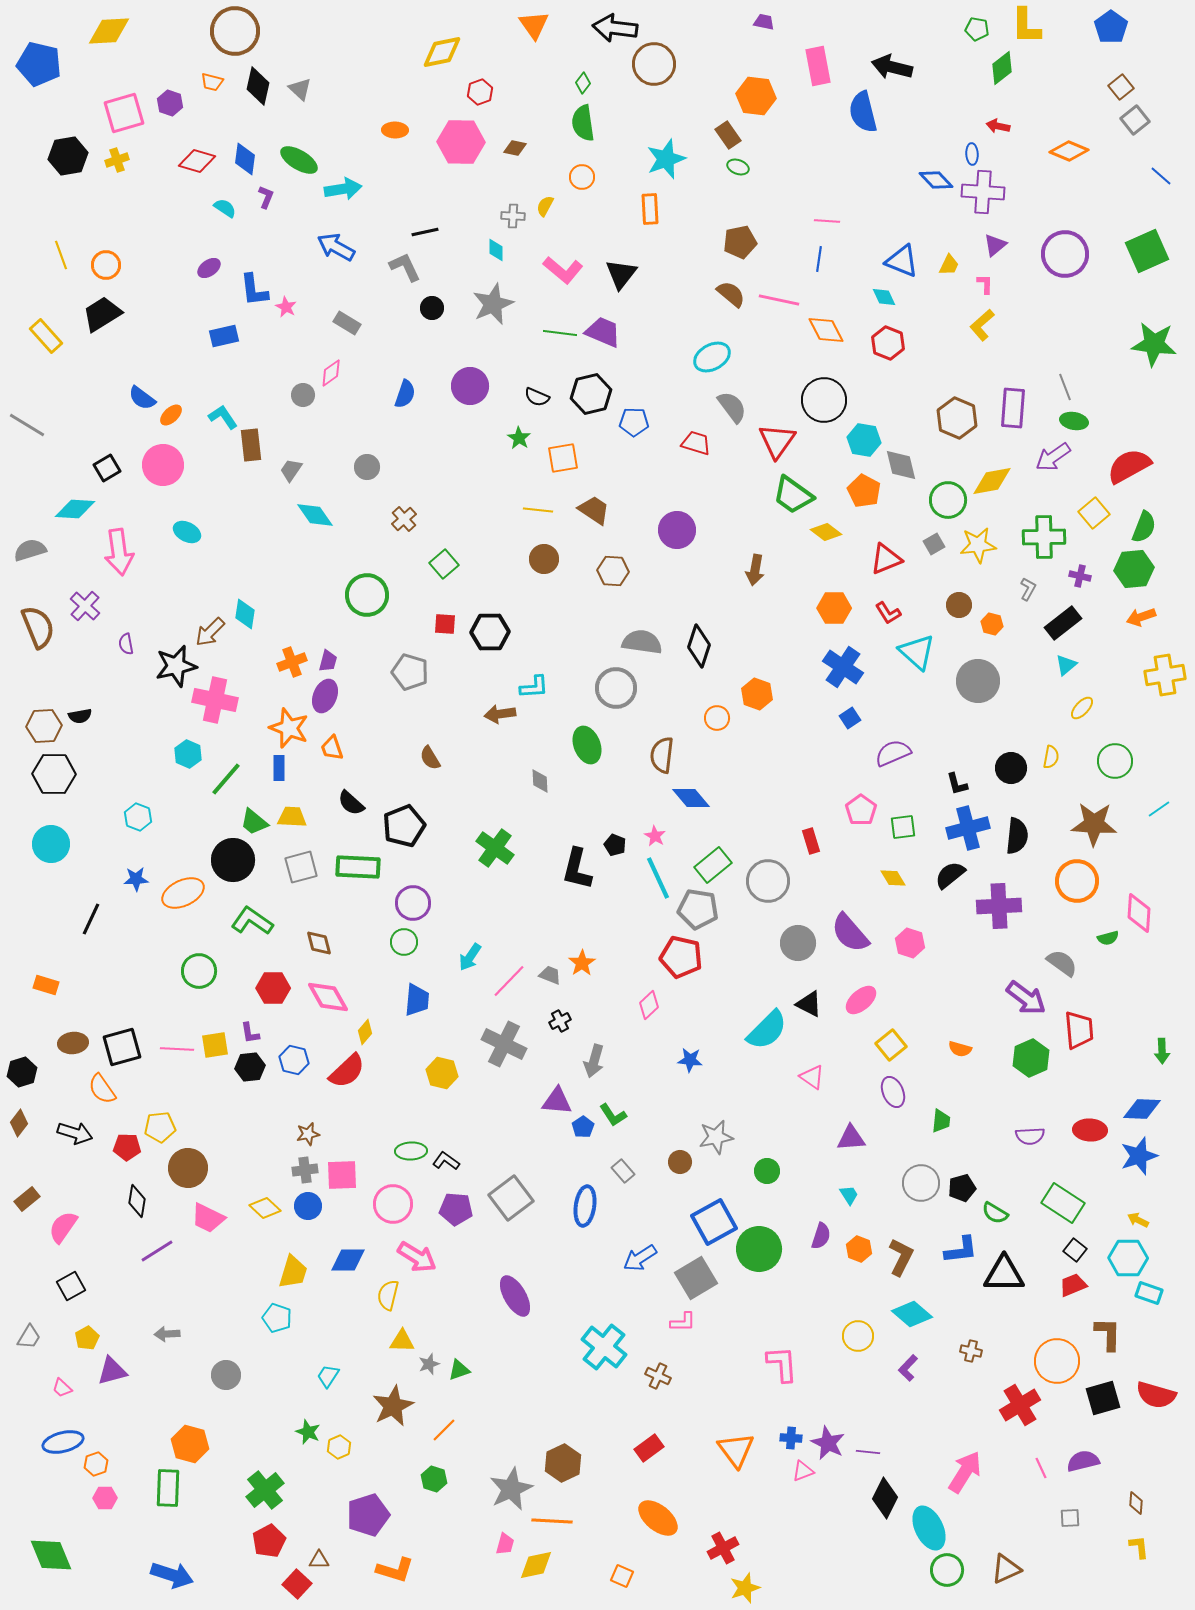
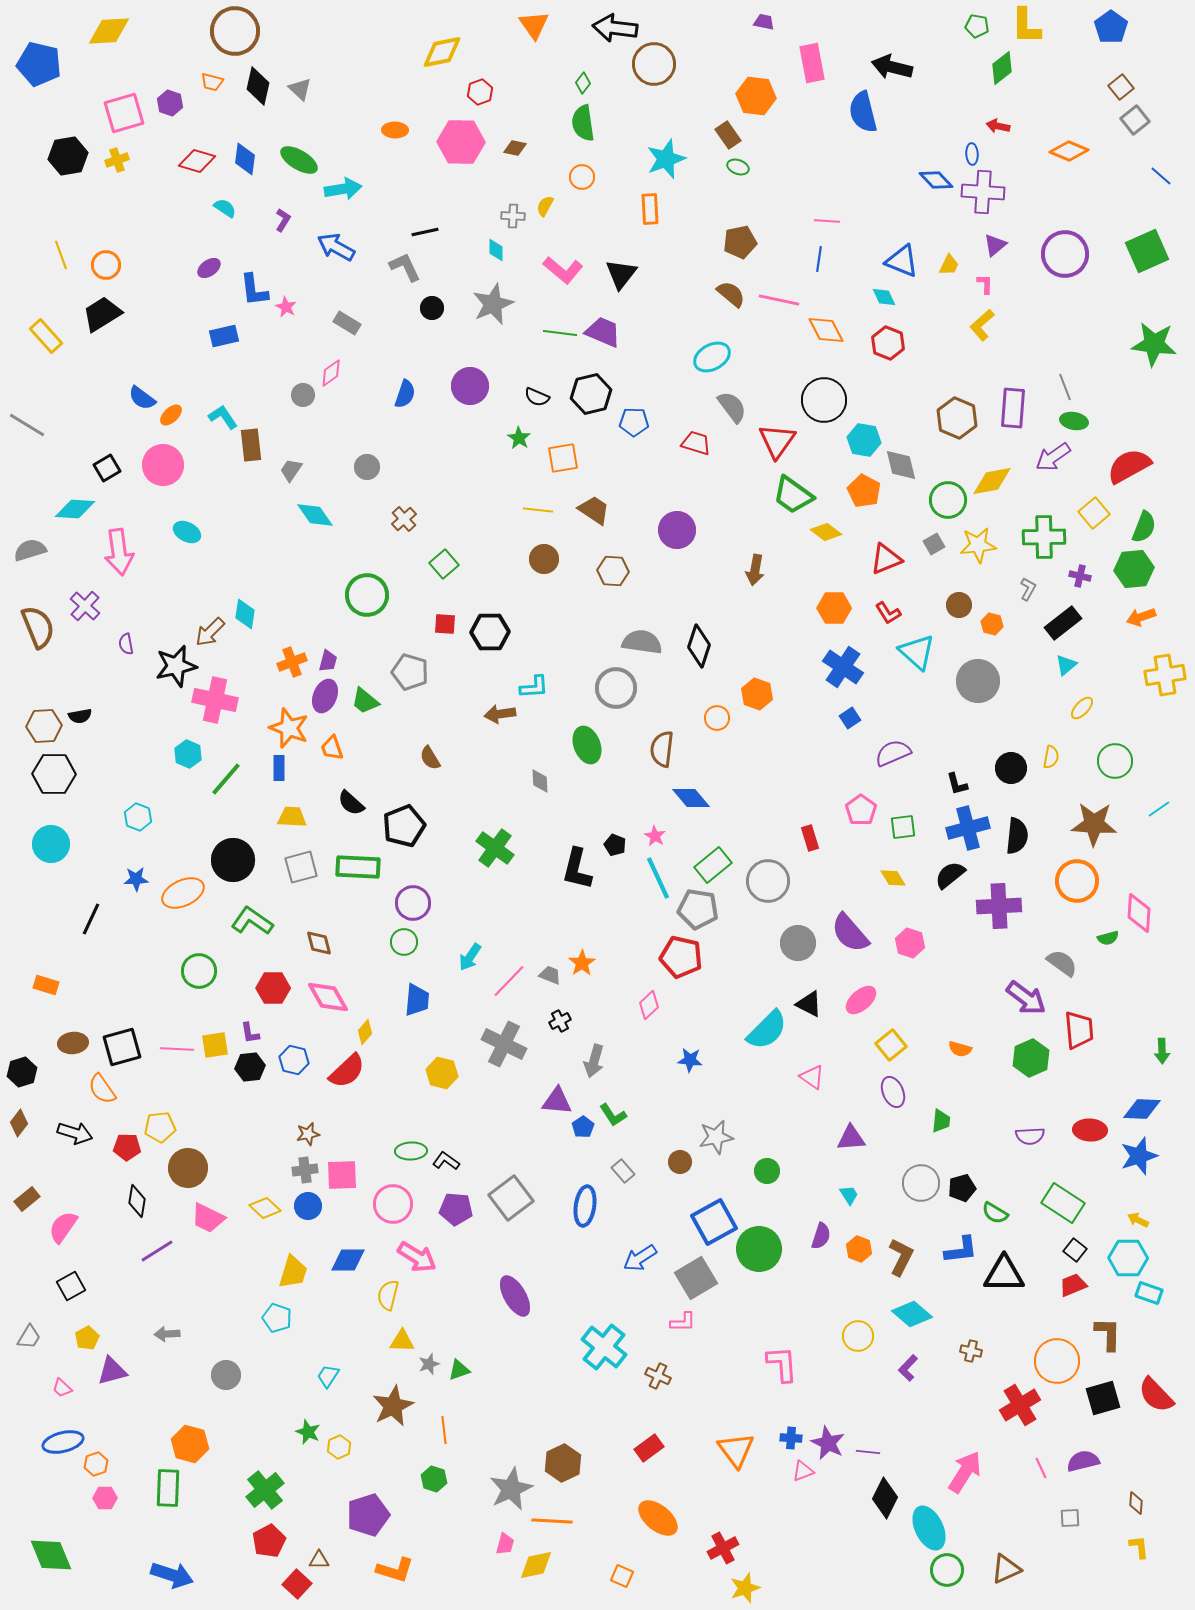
green pentagon at (977, 29): moved 3 px up
pink rectangle at (818, 66): moved 6 px left, 3 px up
purple L-shape at (266, 197): moved 17 px right, 23 px down; rotated 10 degrees clockwise
brown semicircle at (662, 755): moved 6 px up
green trapezoid at (254, 822): moved 111 px right, 121 px up
red rectangle at (811, 841): moved 1 px left, 3 px up
red semicircle at (1156, 1395): rotated 30 degrees clockwise
orange line at (444, 1430): rotated 52 degrees counterclockwise
